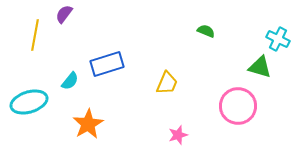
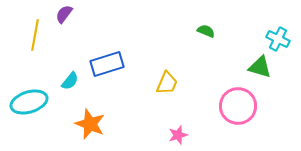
orange star: moved 2 px right; rotated 20 degrees counterclockwise
